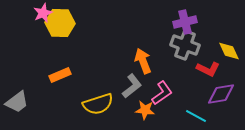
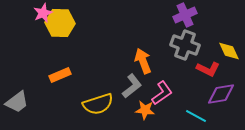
purple cross: moved 7 px up; rotated 10 degrees counterclockwise
